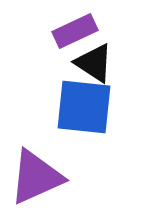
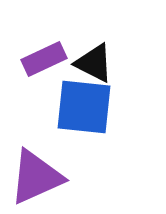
purple rectangle: moved 31 px left, 28 px down
black triangle: rotated 6 degrees counterclockwise
